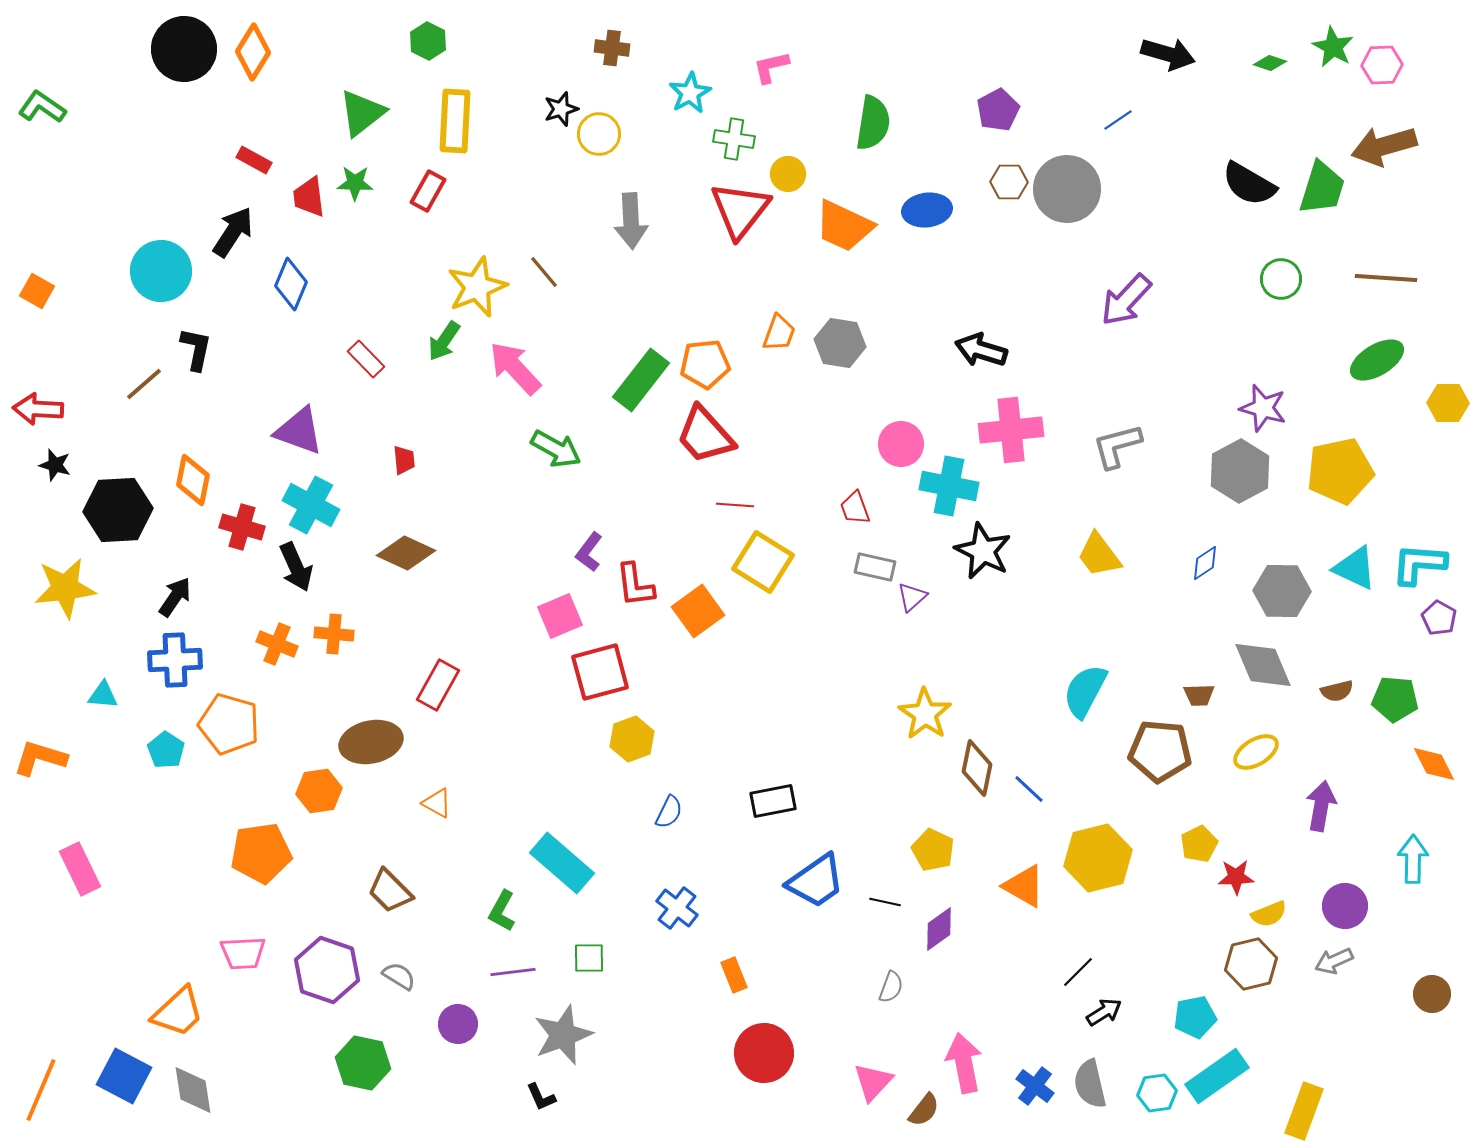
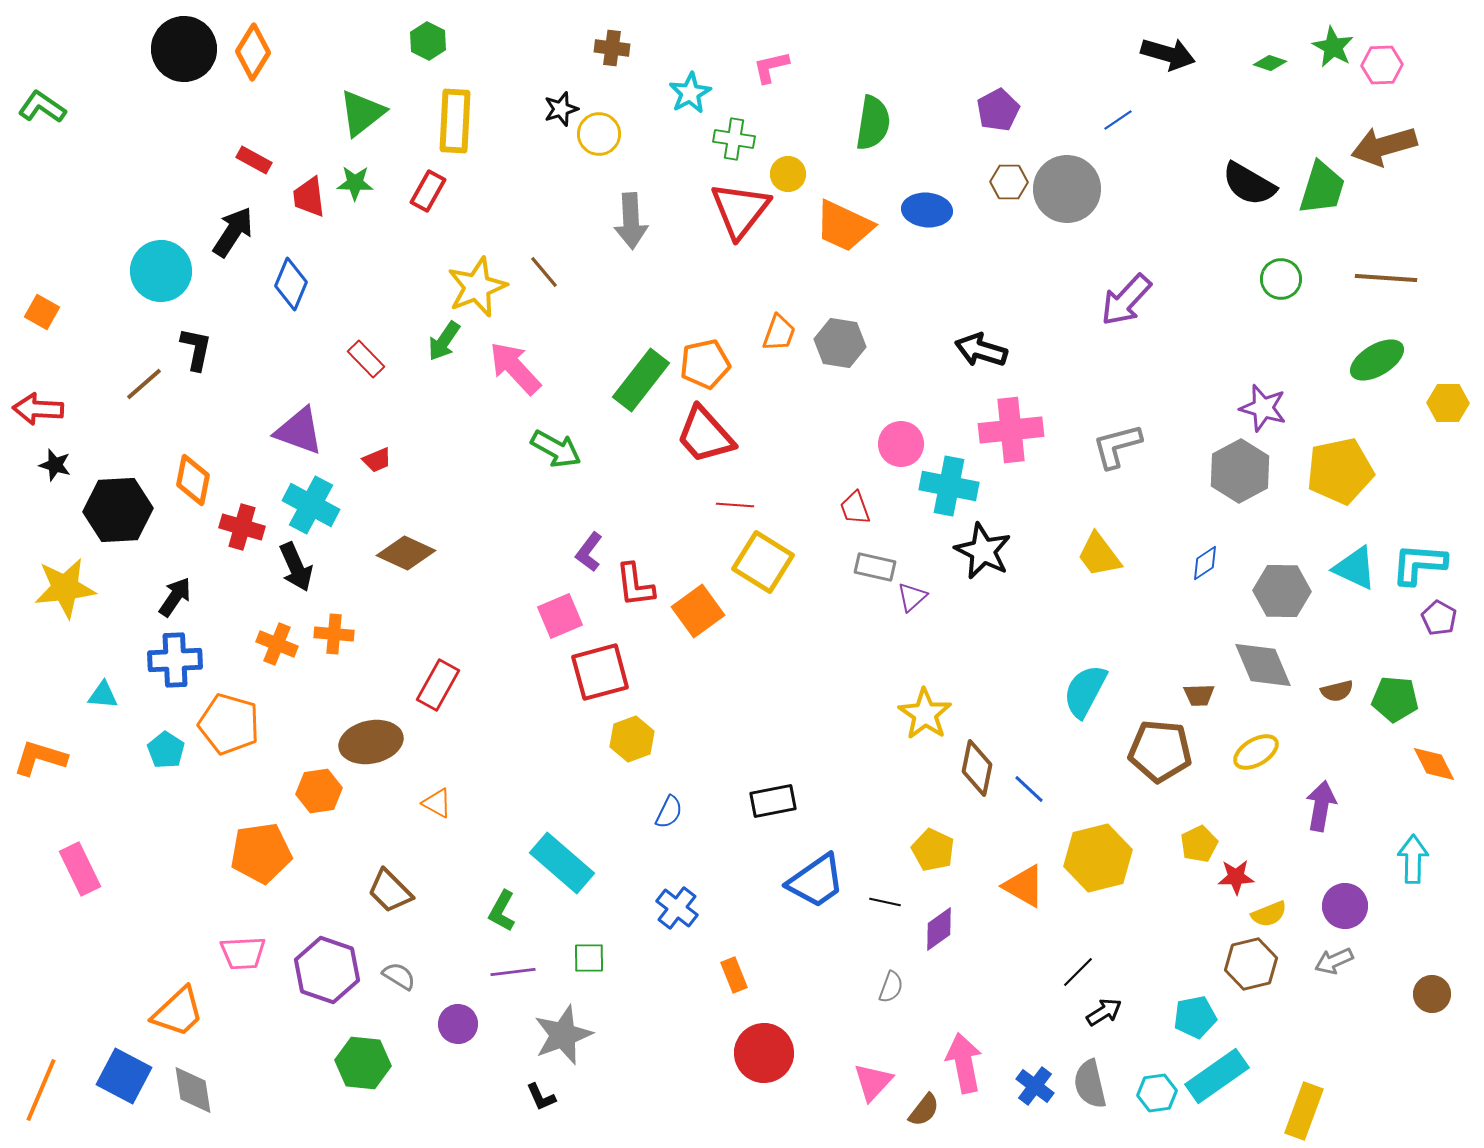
blue ellipse at (927, 210): rotated 12 degrees clockwise
orange square at (37, 291): moved 5 px right, 21 px down
orange pentagon at (705, 364): rotated 6 degrees counterclockwise
red trapezoid at (404, 460): moved 27 px left; rotated 72 degrees clockwise
green hexagon at (363, 1063): rotated 6 degrees counterclockwise
